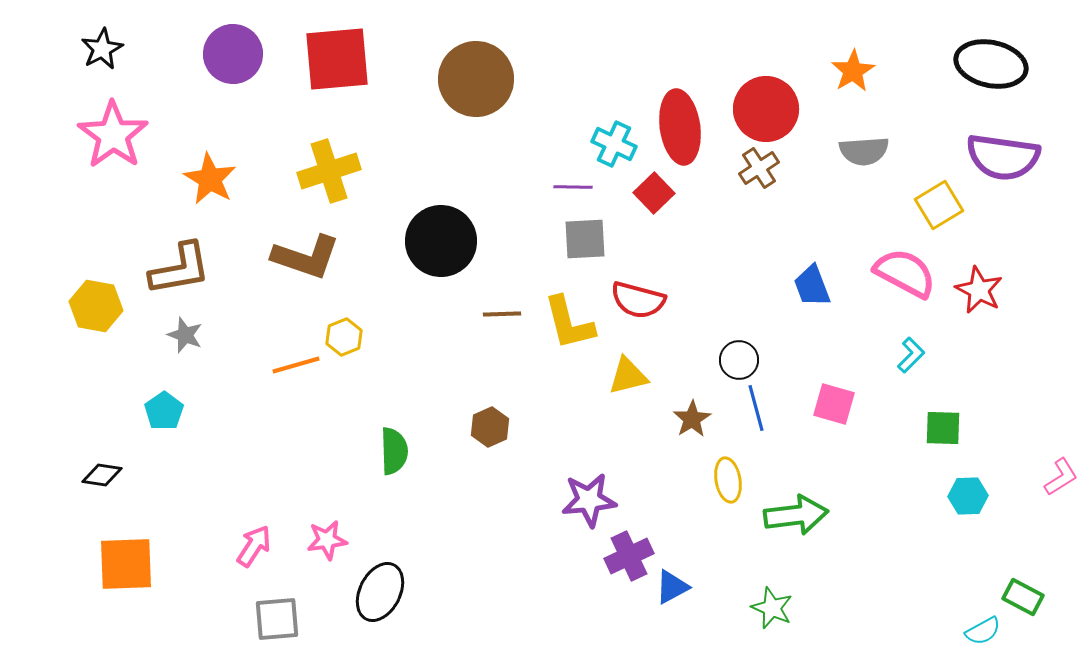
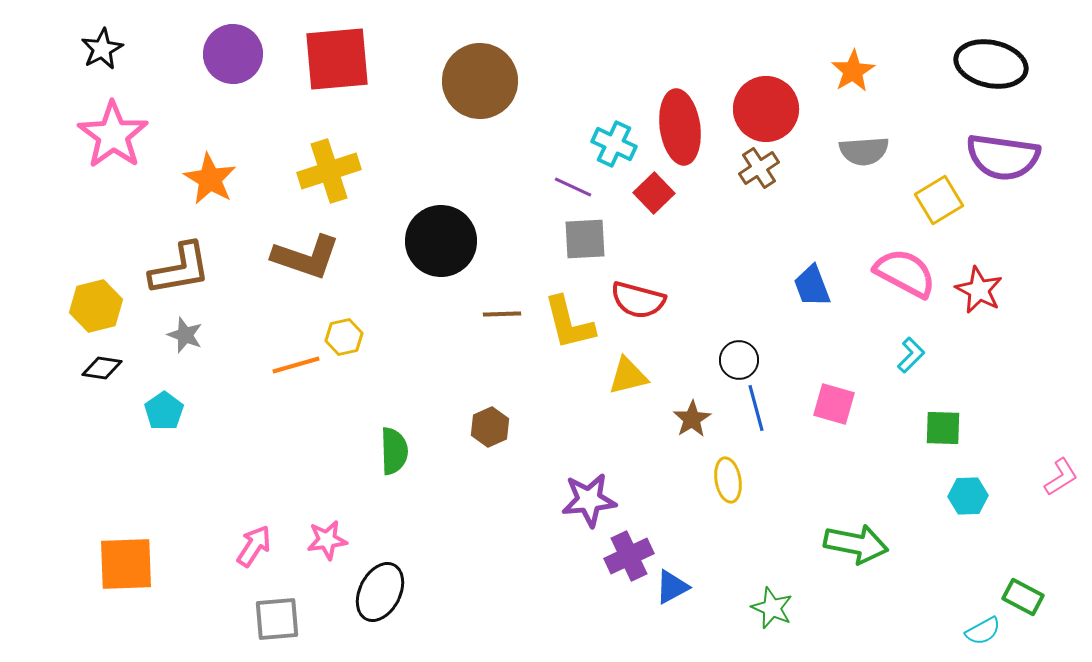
brown circle at (476, 79): moved 4 px right, 2 px down
purple line at (573, 187): rotated 24 degrees clockwise
yellow square at (939, 205): moved 5 px up
yellow hexagon at (96, 306): rotated 24 degrees counterclockwise
yellow hexagon at (344, 337): rotated 9 degrees clockwise
black diamond at (102, 475): moved 107 px up
green arrow at (796, 515): moved 60 px right, 29 px down; rotated 18 degrees clockwise
